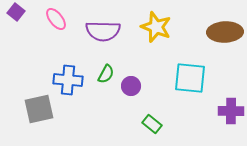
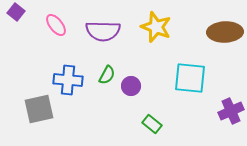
pink ellipse: moved 6 px down
green semicircle: moved 1 px right, 1 px down
purple cross: rotated 25 degrees counterclockwise
